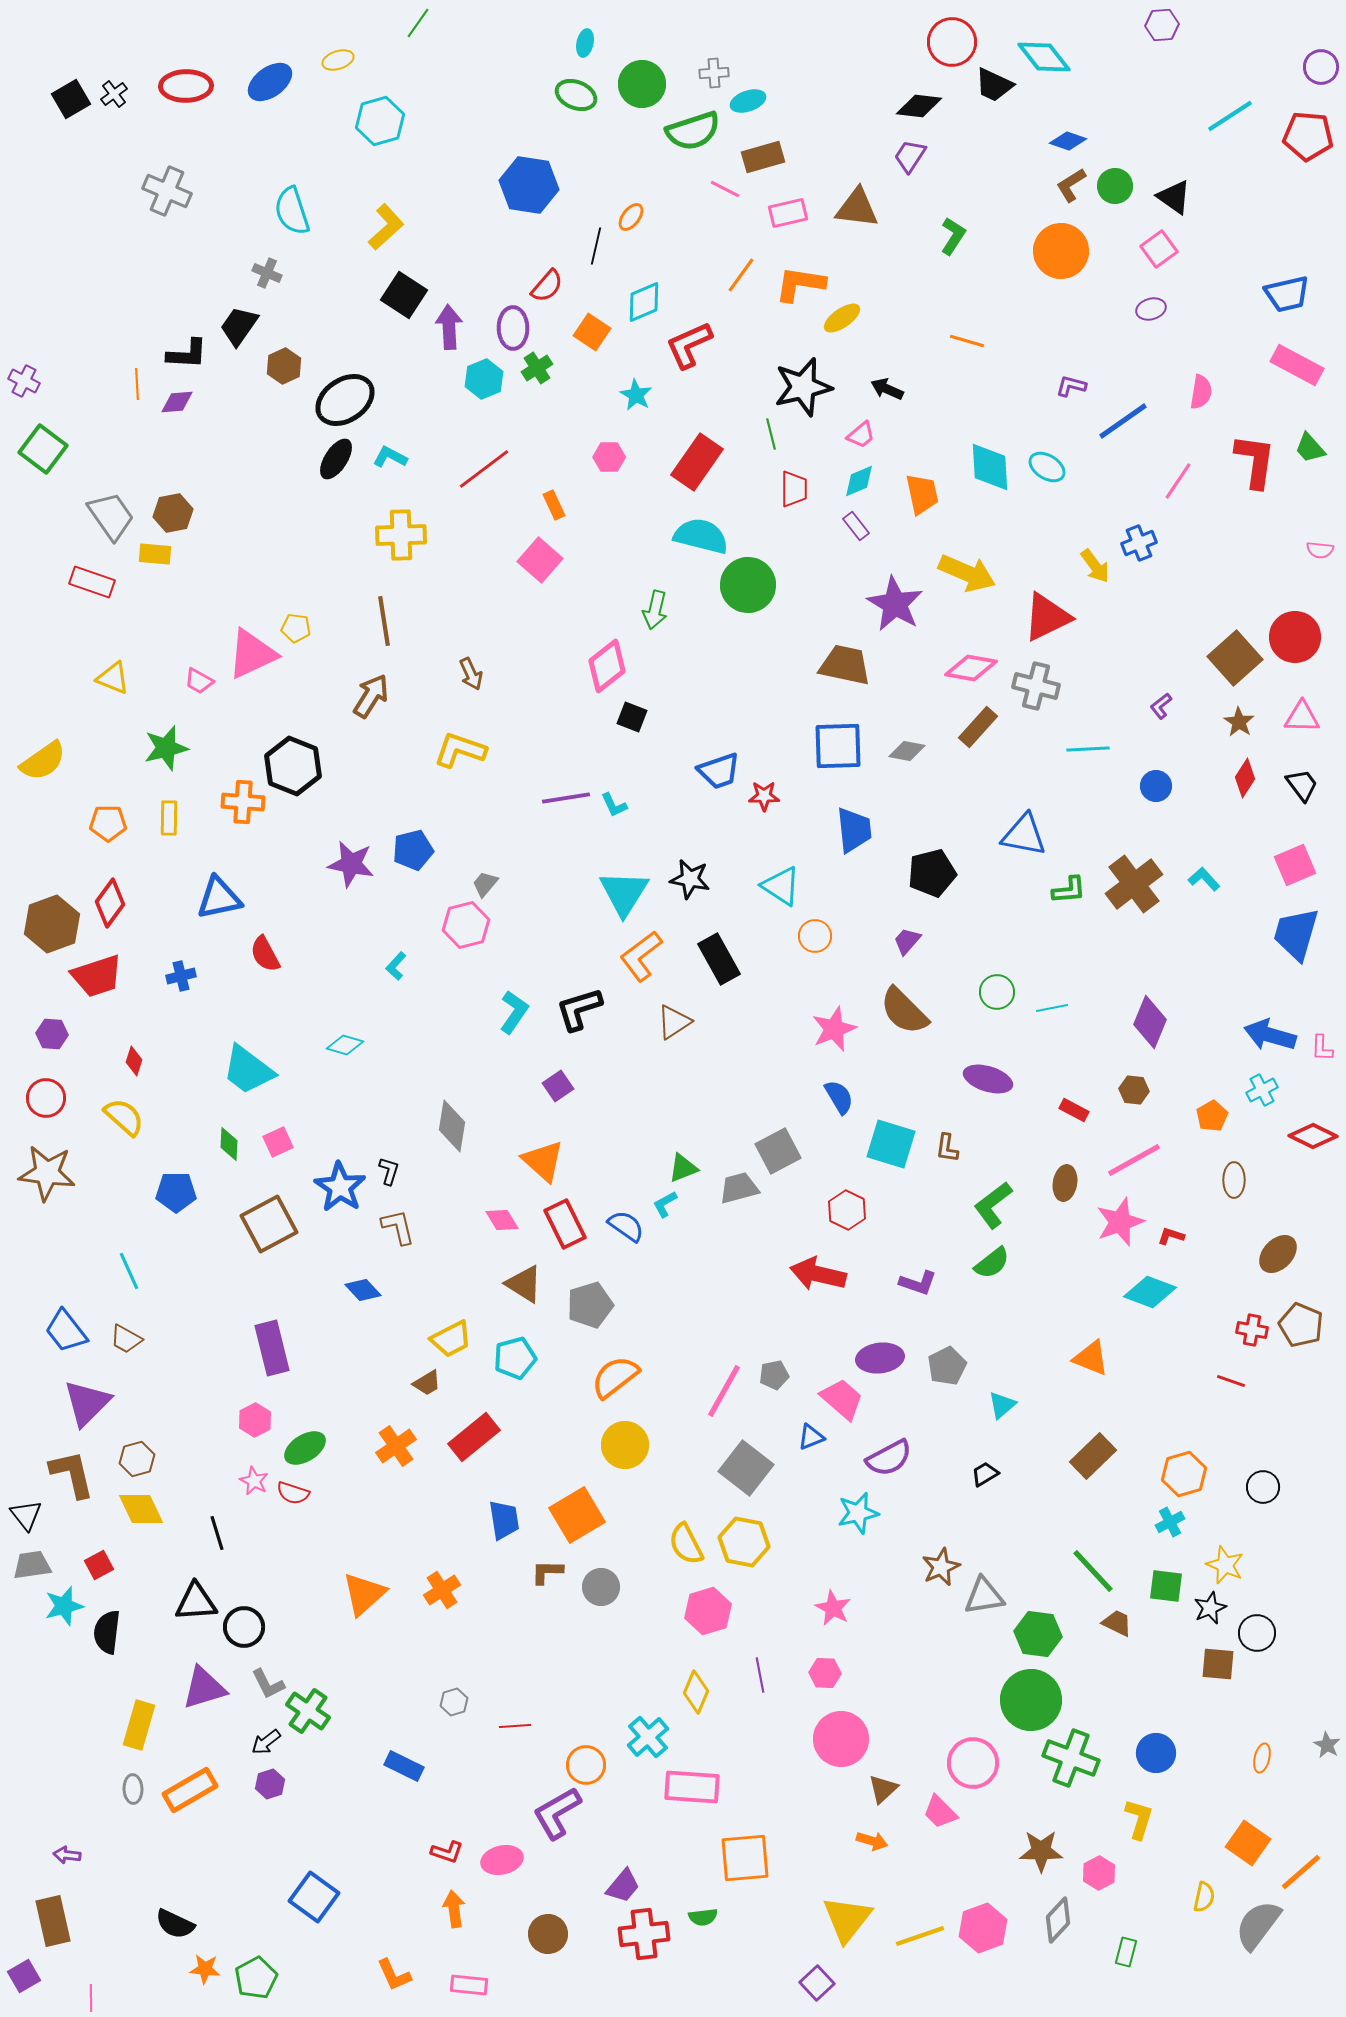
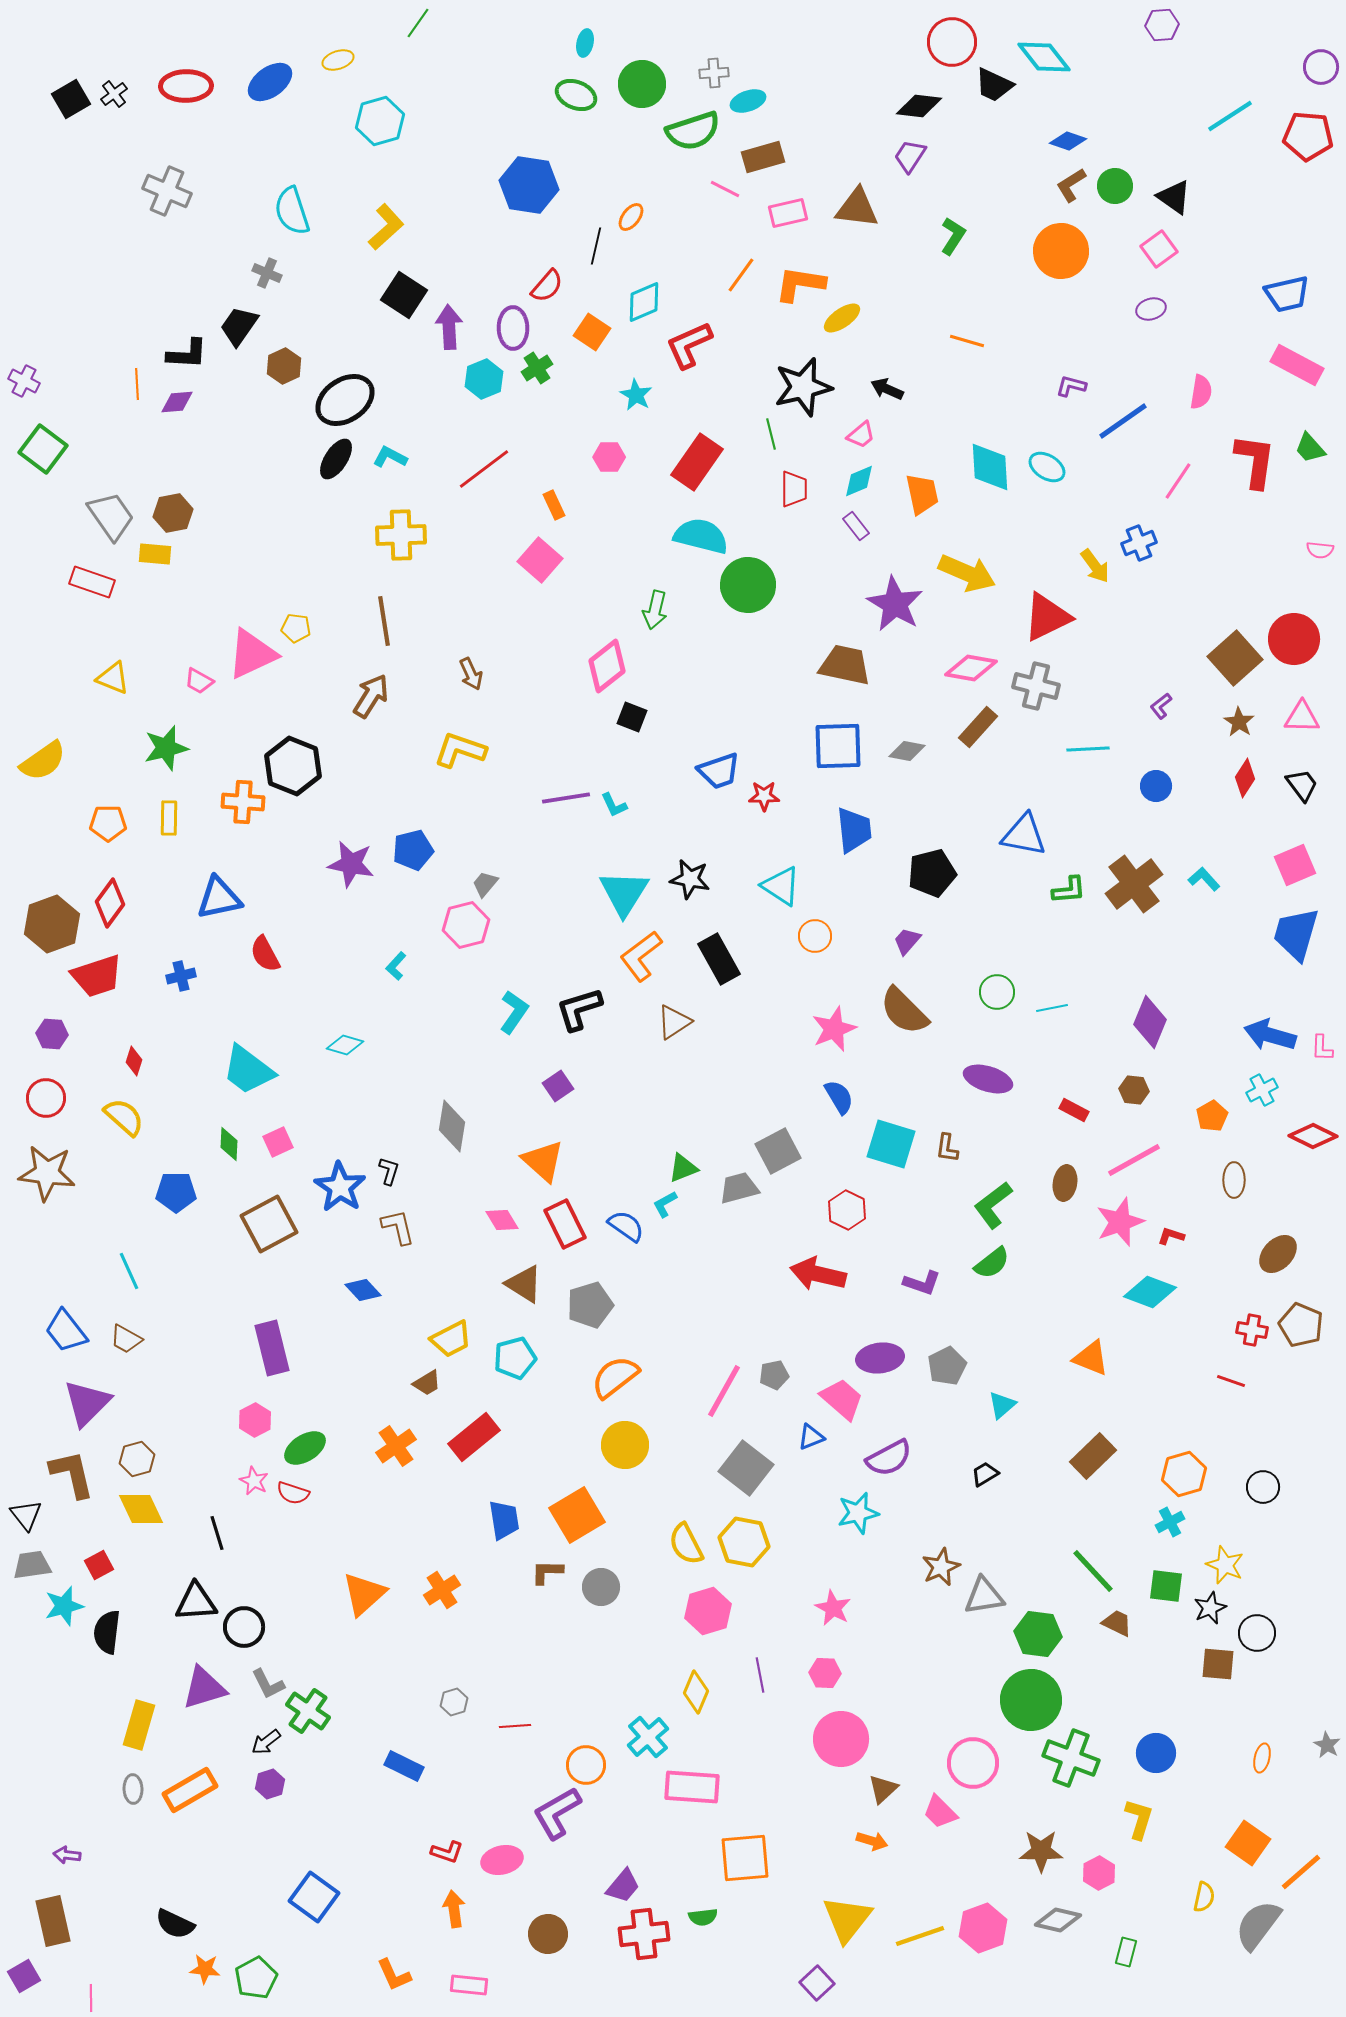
red circle at (1295, 637): moved 1 px left, 2 px down
purple L-shape at (918, 1283): moved 4 px right
gray diamond at (1058, 1920): rotated 60 degrees clockwise
